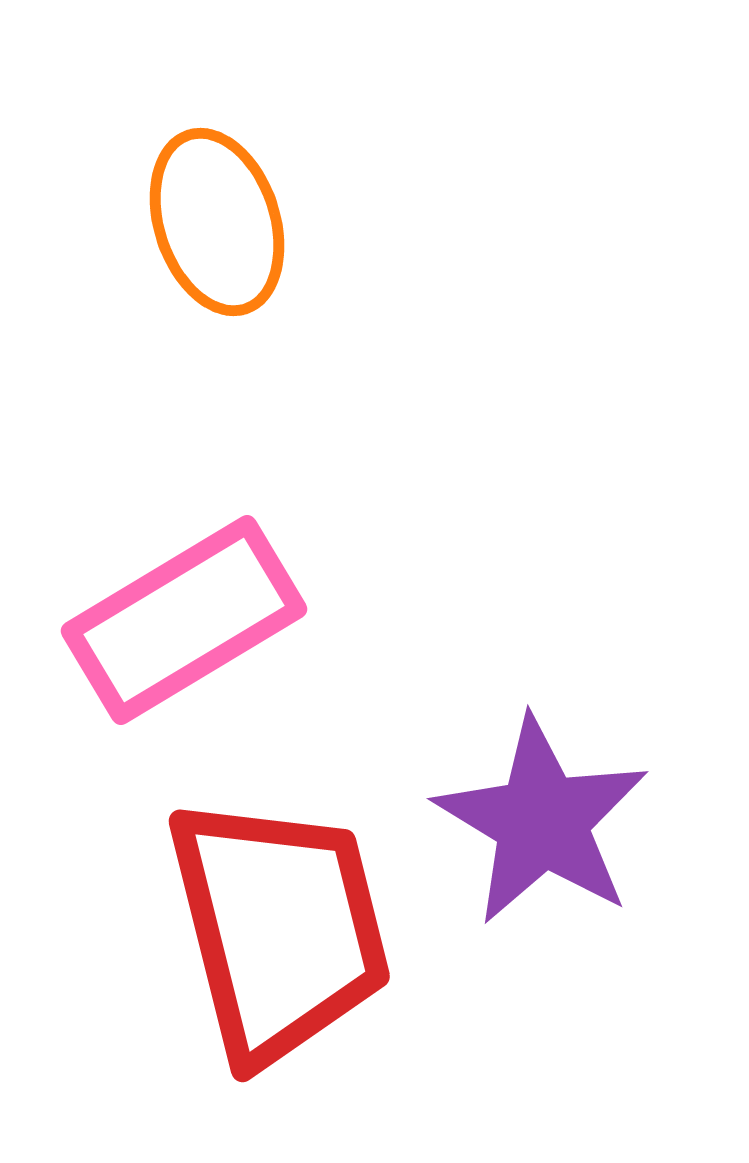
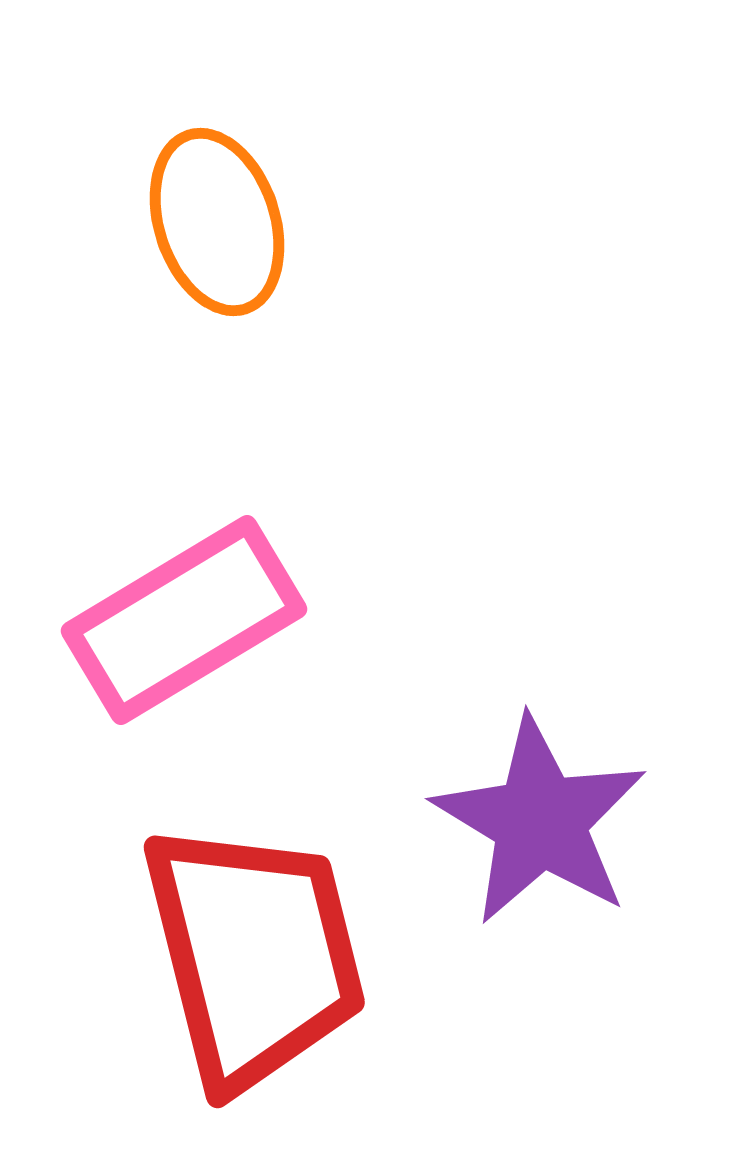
purple star: moved 2 px left
red trapezoid: moved 25 px left, 26 px down
